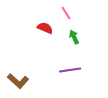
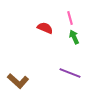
pink line: moved 4 px right, 5 px down; rotated 16 degrees clockwise
purple line: moved 3 px down; rotated 30 degrees clockwise
